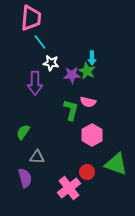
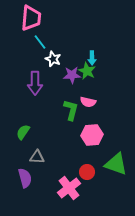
white star: moved 2 px right, 4 px up; rotated 14 degrees clockwise
pink hexagon: rotated 25 degrees clockwise
